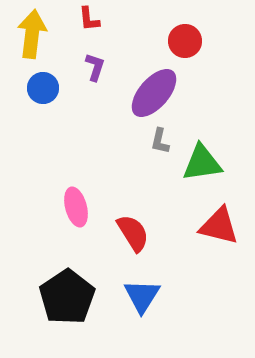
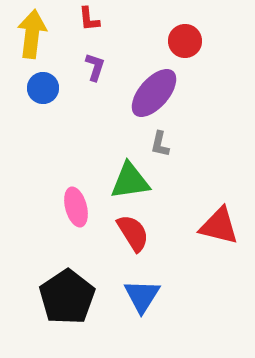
gray L-shape: moved 3 px down
green triangle: moved 72 px left, 18 px down
